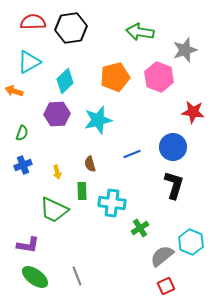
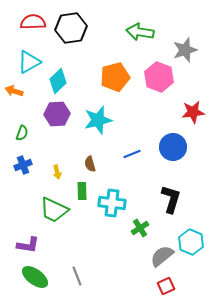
cyan diamond: moved 7 px left
red star: rotated 15 degrees counterclockwise
black L-shape: moved 3 px left, 14 px down
